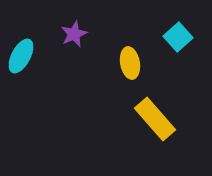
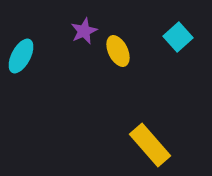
purple star: moved 10 px right, 3 px up
yellow ellipse: moved 12 px left, 12 px up; rotated 16 degrees counterclockwise
yellow rectangle: moved 5 px left, 26 px down
